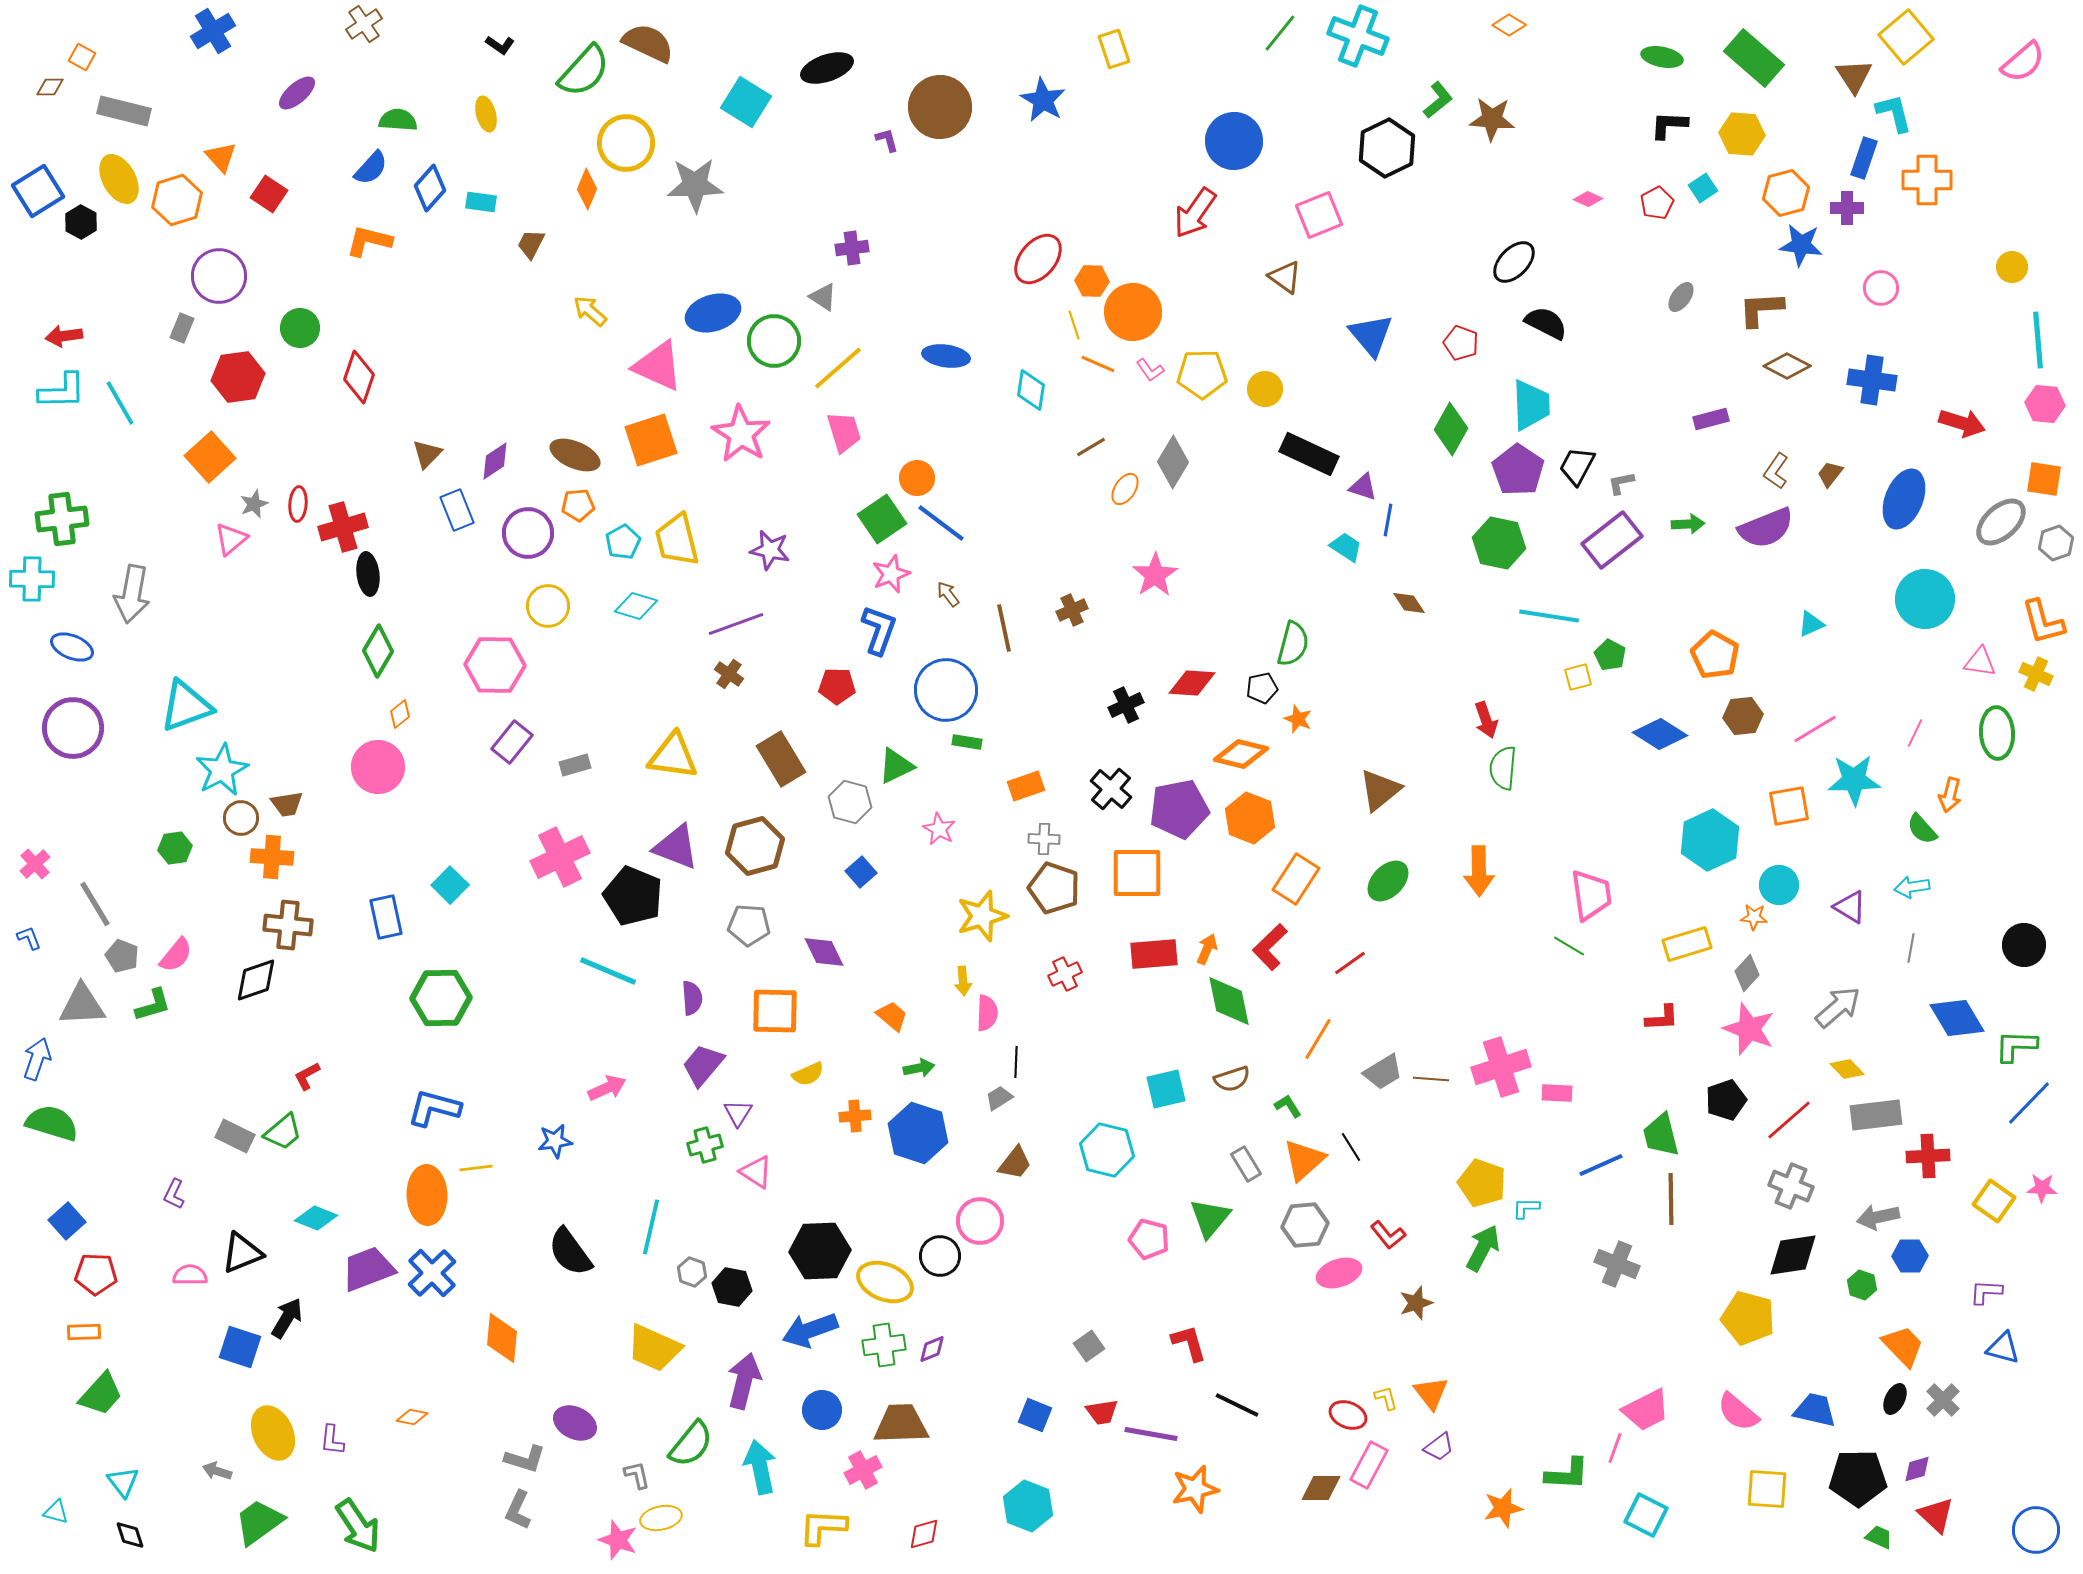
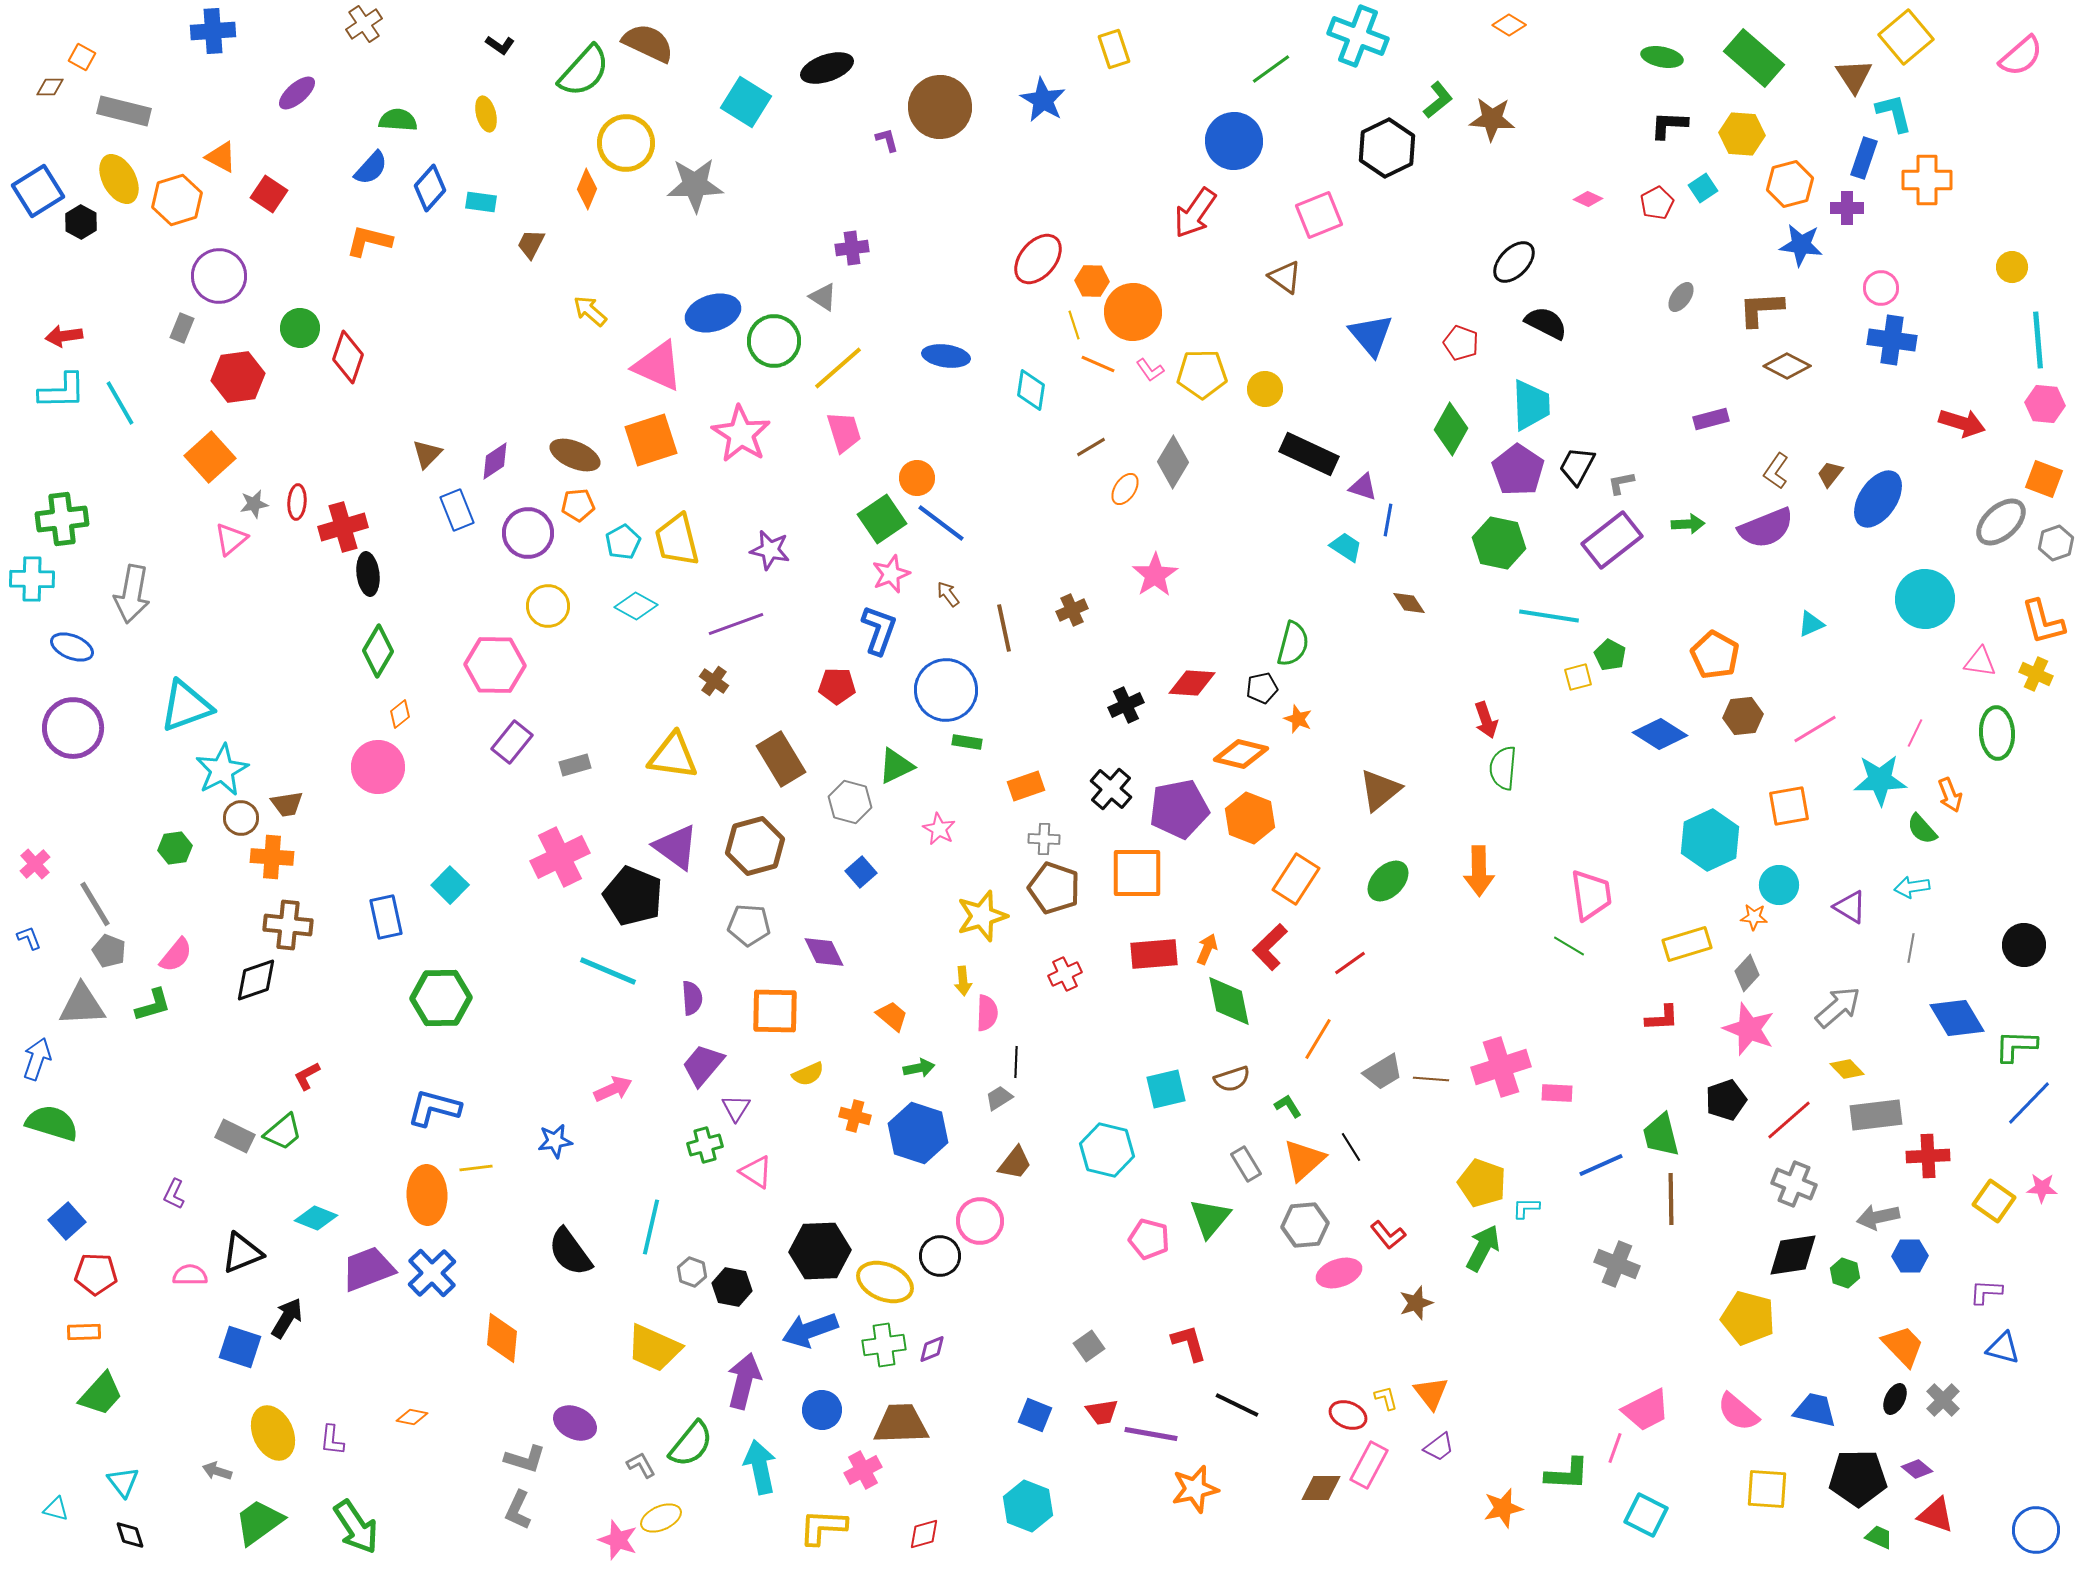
blue cross at (213, 31): rotated 27 degrees clockwise
green line at (1280, 33): moved 9 px left, 36 px down; rotated 15 degrees clockwise
pink semicircle at (2023, 62): moved 2 px left, 6 px up
orange triangle at (221, 157): rotated 20 degrees counterclockwise
orange hexagon at (1786, 193): moved 4 px right, 9 px up
red diamond at (359, 377): moved 11 px left, 20 px up
blue cross at (1872, 380): moved 20 px right, 40 px up
orange square at (2044, 479): rotated 12 degrees clockwise
blue ellipse at (1904, 499): moved 26 px left; rotated 12 degrees clockwise
gray star at (254, 504): rotated 12 degrees clockwise
red ellipse at (298, 504): moved 1 px left, 2 px up
cyan diamond at (636, 606): rotated 12 degrees clockwise
brown cross at (729, 674): moved 15 px left, 7 px down
cyan star at (1854, 780): moved 26 px right
orange arrow at (1950, 795): rotated 36 degrees counterclockwise
purple triangle at (676, 847): rotated 15 degrees clockwise
gray pentagon at (122, 956): moved 13 px left, 5 px up
pink arrow at (607, 1088): moved 6 px right, 1 px down
purple triangle at (738, 1113): moved 2 px left, 5 px up
orange cross at (855, 1116): rotated 20 degrees clockwise
gray cross at (1791, 1186): moved 3 px right, 2 px up
green hexagon at (1862, 1285): moved 17 px left, 12 px up
purple diamond at (1917, 1469): rotated 56 degrees clockwise
gray L-shape at (637, 1475): moved 4 px right, 10 px up; rotated 16 degrees counterclockwise
cyan triangle at (56, 1512): moved 3 px up
red triangle at (1936, 1515): rotated 24 degrees counterclockwise
yellow ellipse at (661, 1518): rotated 12 degrees counterclockwise
green arrow at (358, 1526): moved 2 px left, 1 px down
